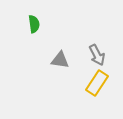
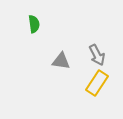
gray triangle: moved 1 px right, 1 px down
